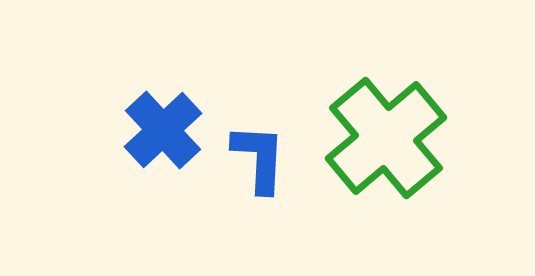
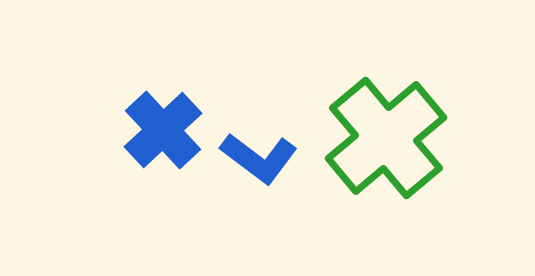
blue L-shape: rotated 124 degrees clockwise
